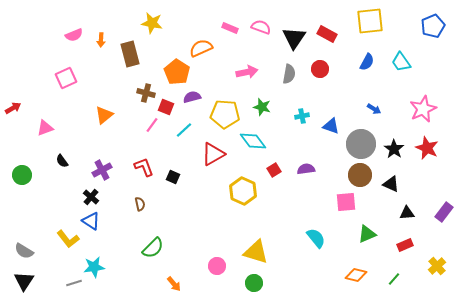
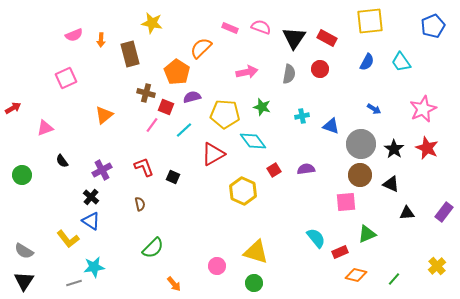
red rectangle at (327, 34): moved 4 px down
orange semicircle at (201, 48): rotated 20 degrees counterclockwise
red rectangle at (405, 245): moved 65 px left, 7 px down
